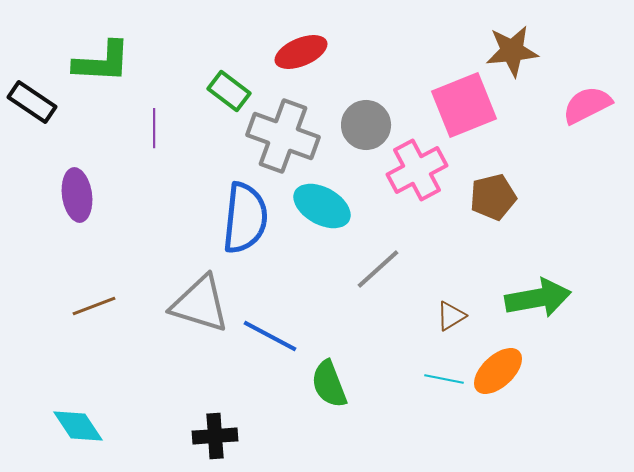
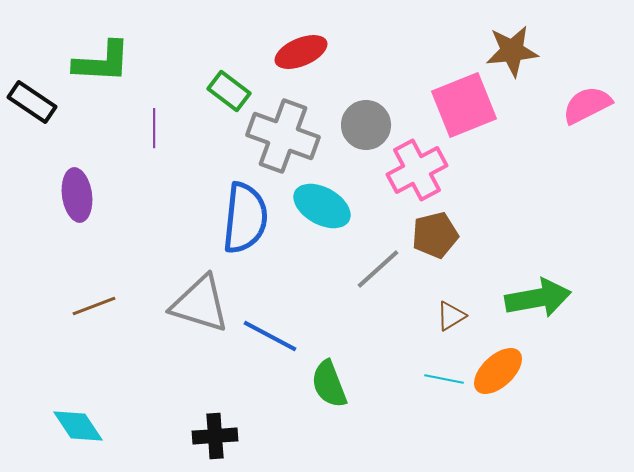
brown pentagon: moved 58 px left, 38 px down
